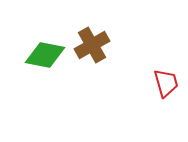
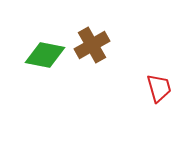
red trapezoid: moved 7 px left, 5 px down
